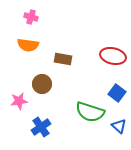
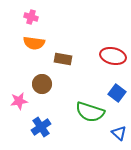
orange semicircle: moved 6 px right, 2 px up
blue triangle: moved 7 px down
